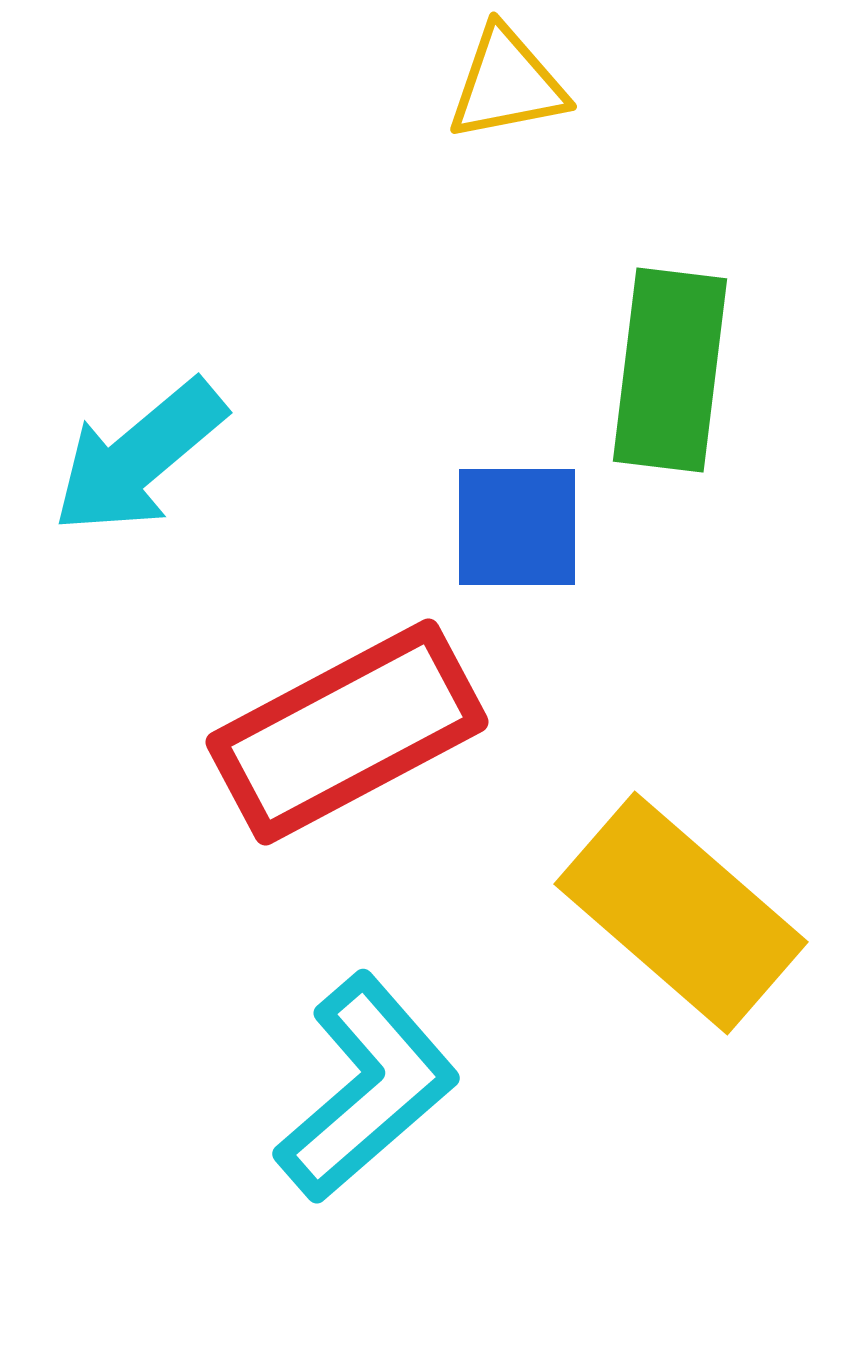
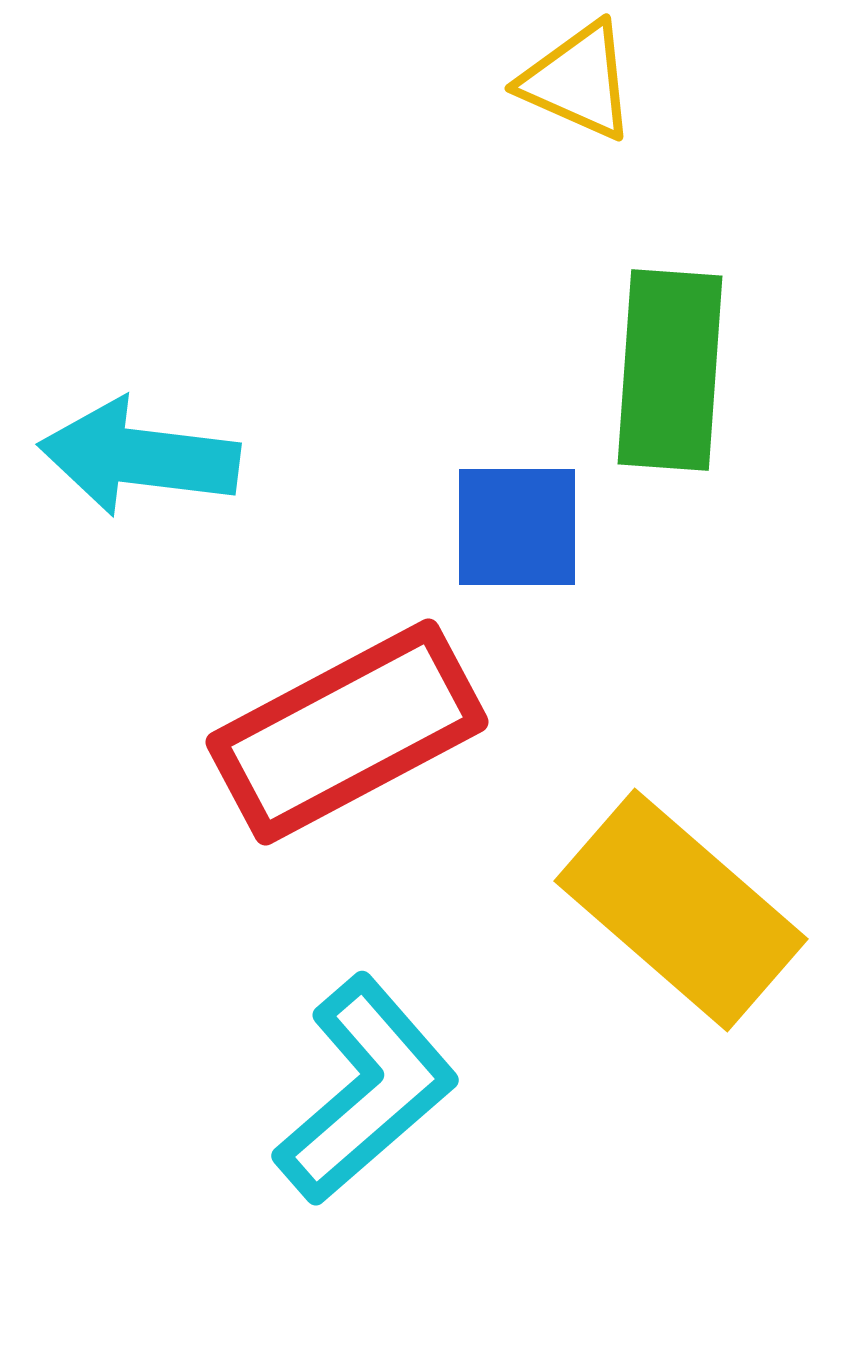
yellow triangle: moved 71 px right, 3 px up; rotated 35 degrees clockwise
green rectangle: rotated 3 degrees counterclockwise
cyan arrow: rotated 47 degrees clockwise
yellow rectangle: moved 3 px up
cyan L-shape: moved 1 px left, 2 px down
